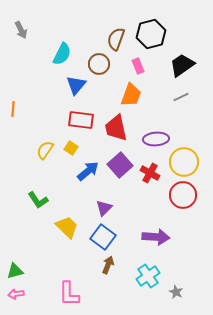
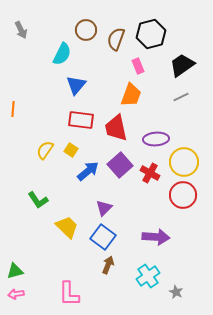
brown circle: moved 13 px left, 34 px up
yellow square: moved 2 px down
